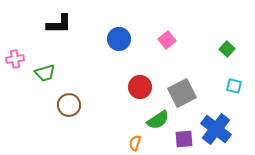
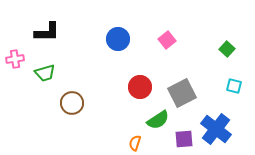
black L-shape: moved 12 px left, 8 px down
blue circle: moved 1 px left
brown circle: moved 3 px right, 2 px up
